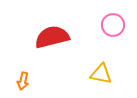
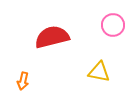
yellow triangle: moved 2 px left, 2 px up
